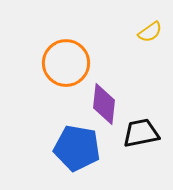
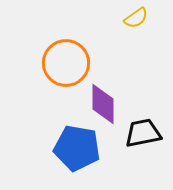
yellow semicircle: moved 14 px left, 14 px up
purple diamond: moved 1 px left; rotated 6 degrees counterclockwise
black trapezoid: moved 2 px right
